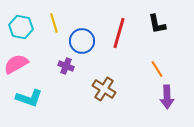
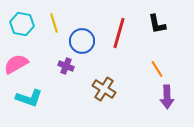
cyan hexagon: moved 1 px right, 3 px up
